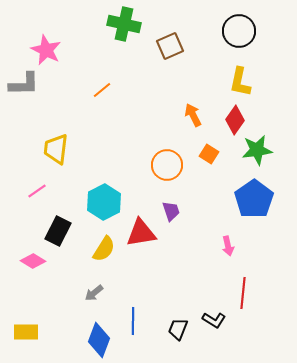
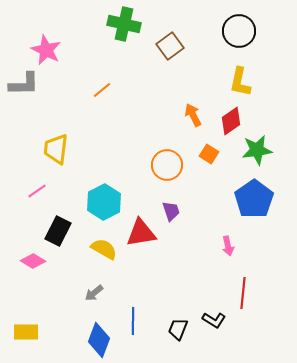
brown square: rotated 12 degrees counterclockwise
red diamond: moved 4 px left, 1 px down; rotated 20 degrees clockwise
yellow semicircle: rotated 92 degrees counterclockwise
